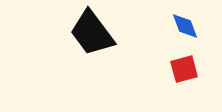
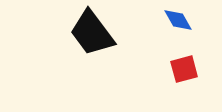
blue diamond: moved 7 px left, 6 px up; rotated 8 degrees counterclockwise
